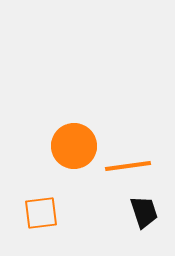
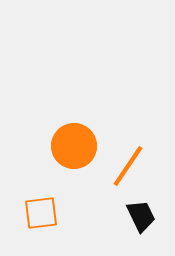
orange line: rotated 48 degrees counterclockwise
black trapezoid: moved 3 px left, 4 px down; rotated 8 degrees counterclockwise
